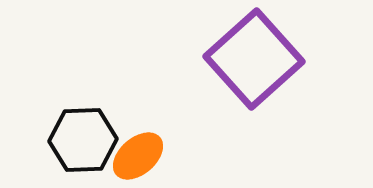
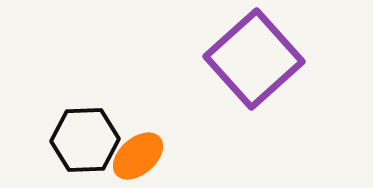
black hexagon: moved 2 px right
